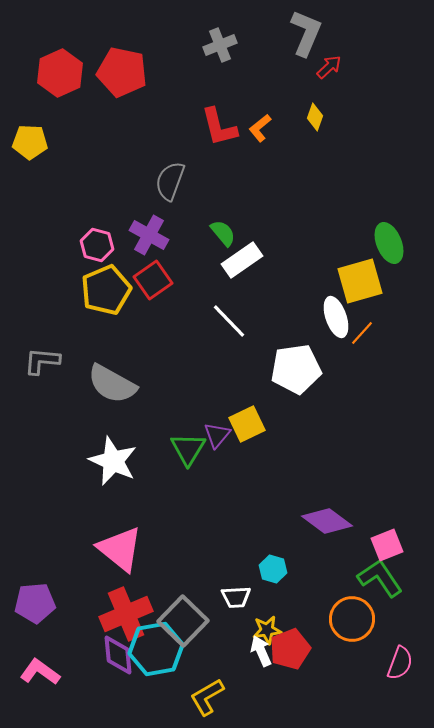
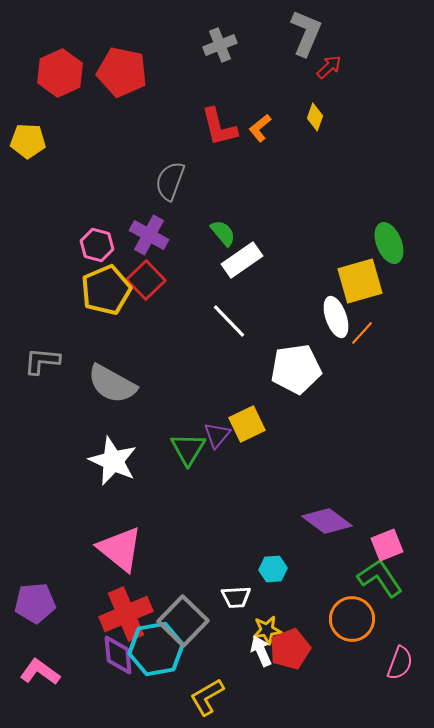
yellow pentagon at (30, 142): moved 2 px left, 1 px up
red square at (153, 280): moved 7 px left; rotated 9 degrees counterclockwise
cyan hexagon at (273, 569): rotated 20 degrees counterclockwise
